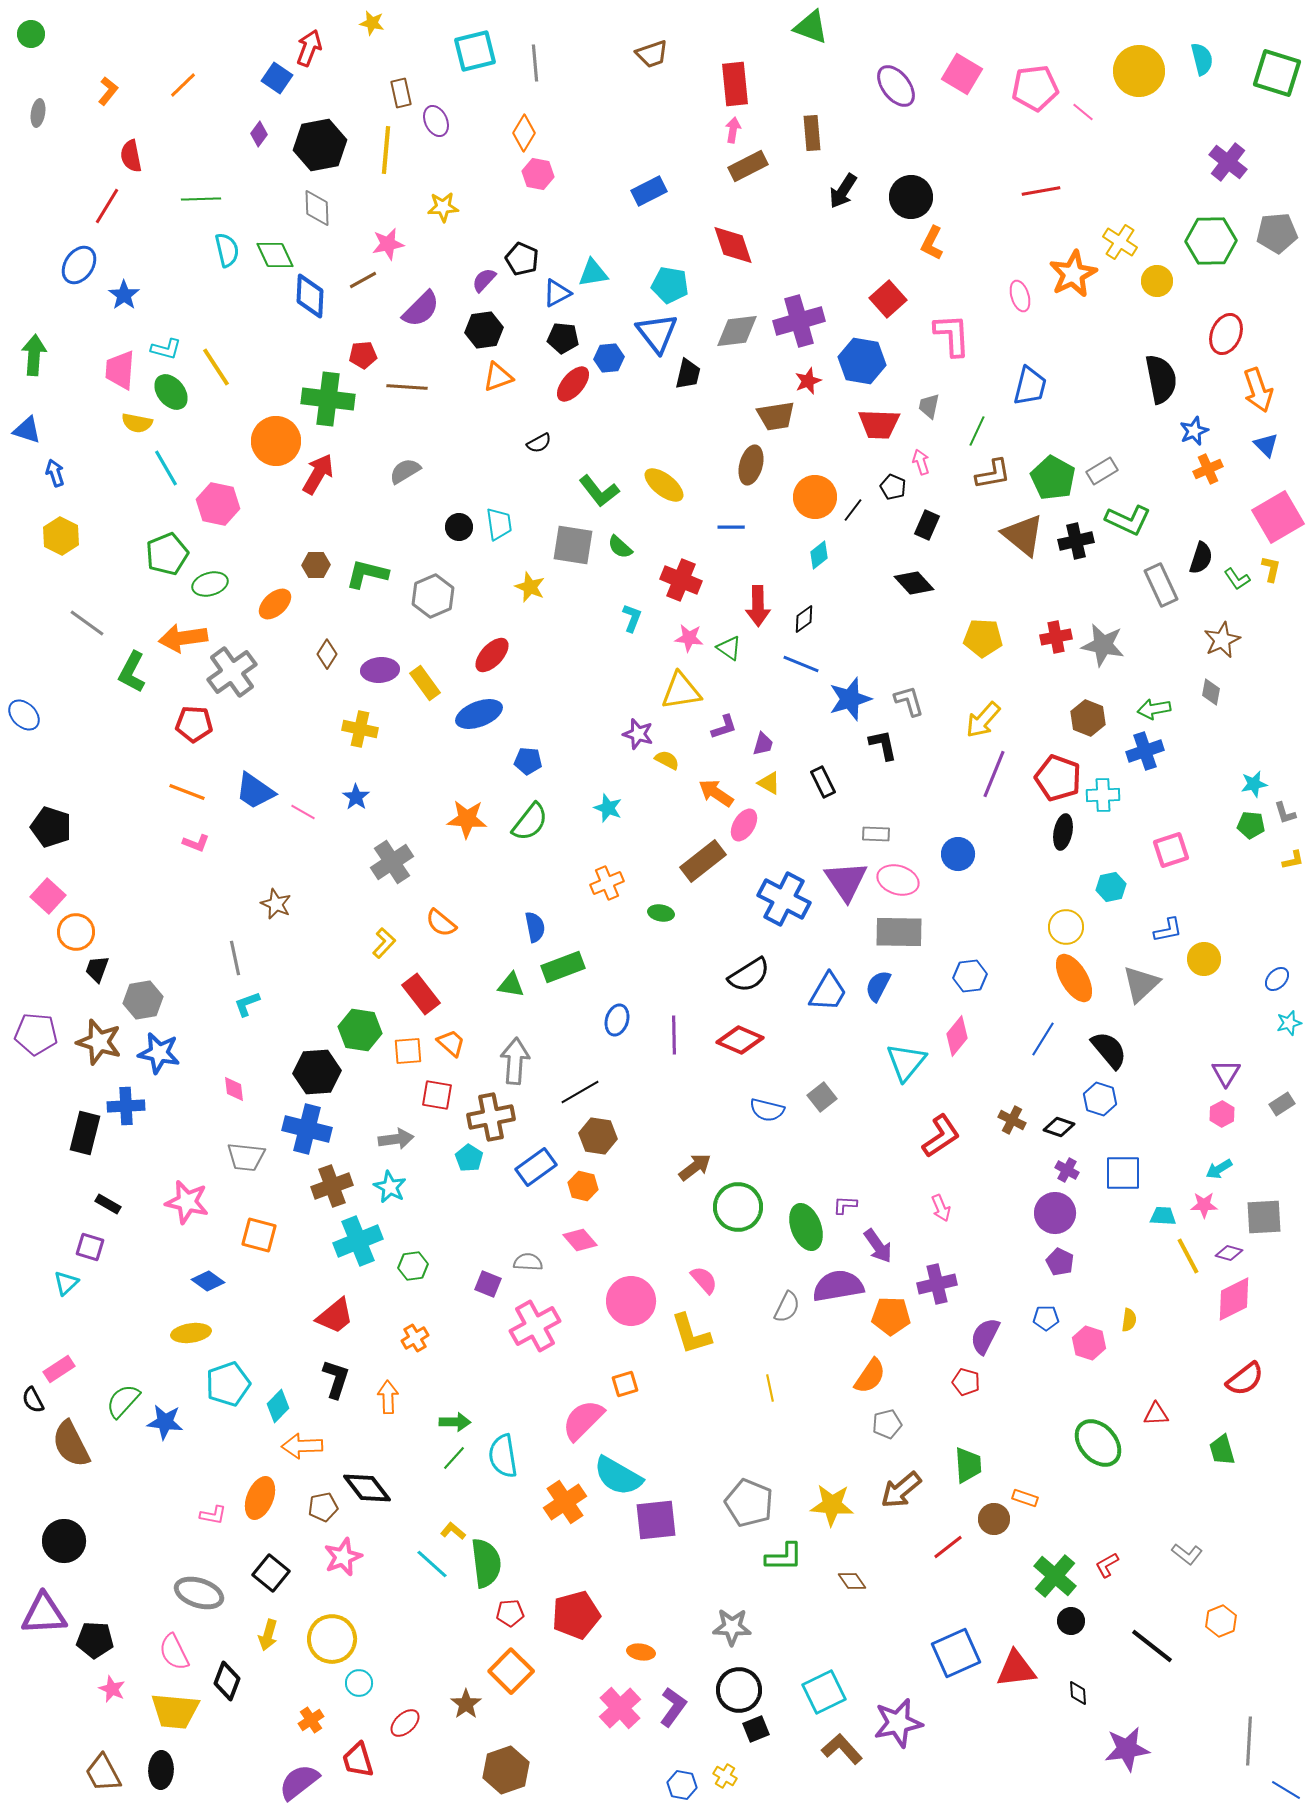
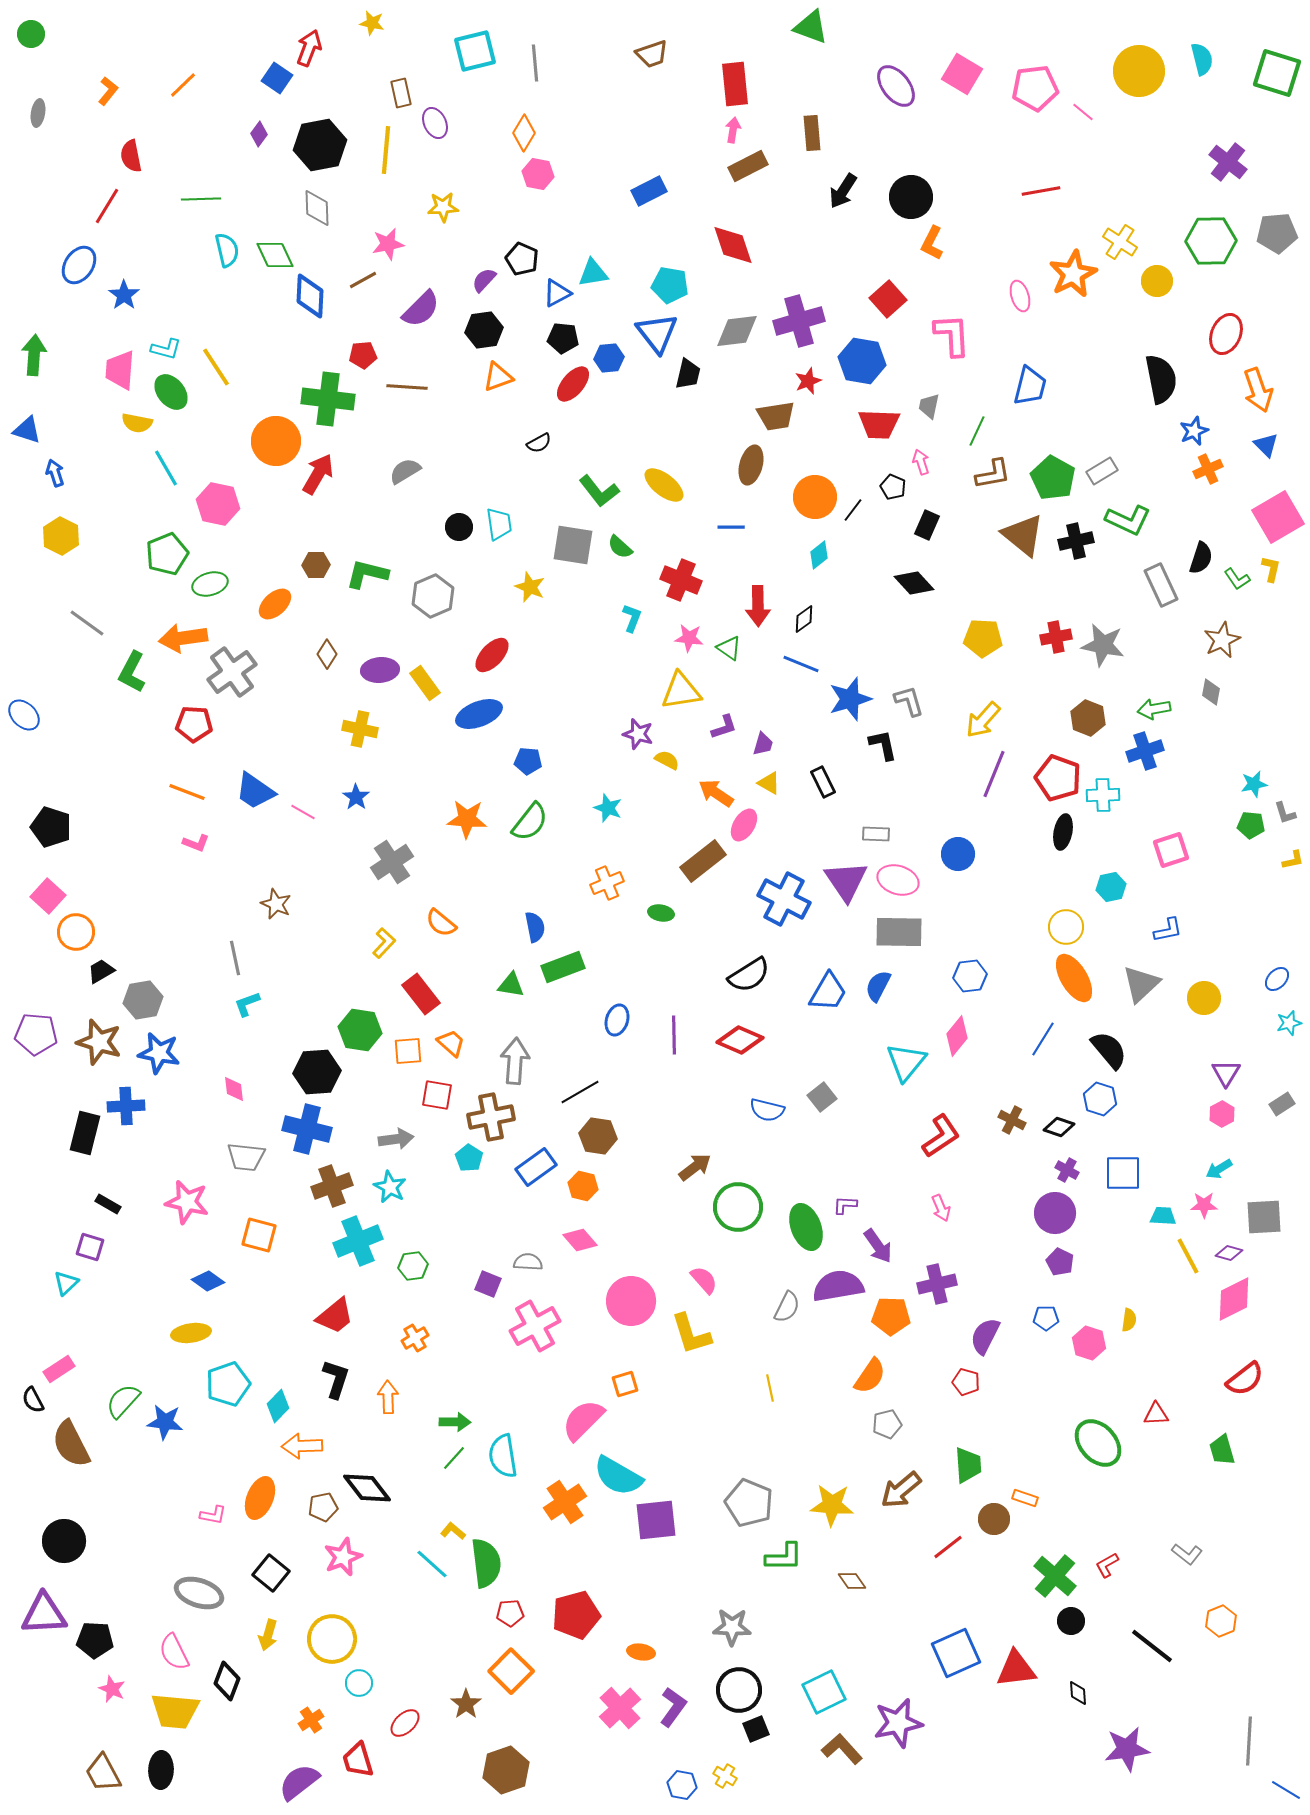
purple ellipse at (436, 121): moved 1 px left, 2 px down
yellow circle at (1204, 959): moved 39 px down
black trapezoid at (97, 969): moved 4 px right, 2 px down; rotated 40 degrees clockwise
